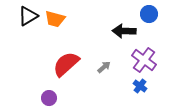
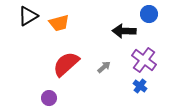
orange trapezoid: moved 4 px right, 4 px down; rotated 30 degrees counterclockwise
